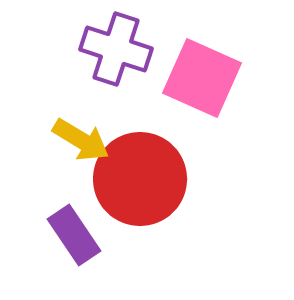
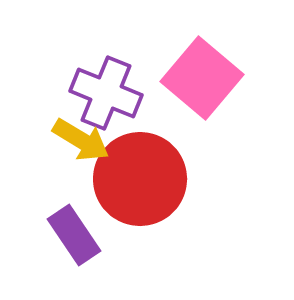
purple cross: moved 10 px left, 44 px down; rotated 4 degrees clockwise
pink square: rotated 16 degrees clockwise
